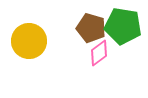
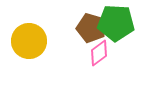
green pentagon: moved 7 px left, 3 px up; rotated 6 degrees counterclockwise
